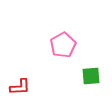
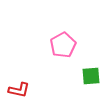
red L-shape: moved 1 px left, 3 px down; rotated 15 degrees clockwise
